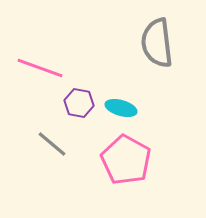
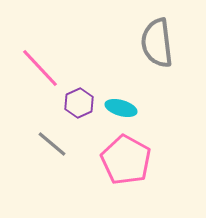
pink line: rotated 27 degrees clockwise
purple hexagon: rotated 24 degrees clockwise
